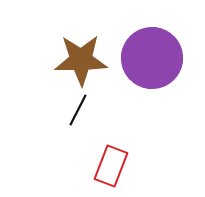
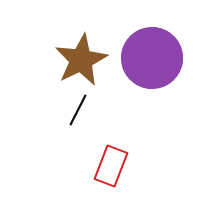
brown star: rotated 26 degrees counterclockwise
